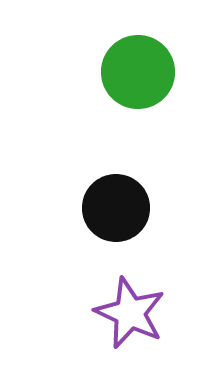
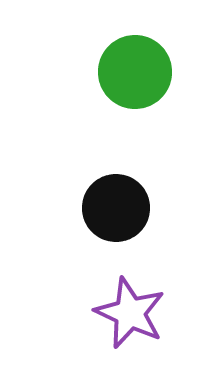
green circle: moved 3 px left
